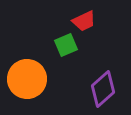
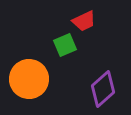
green square: moved 1 px left
orange circle: moved 2 px right
